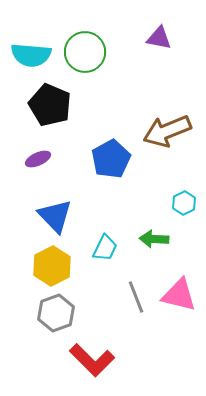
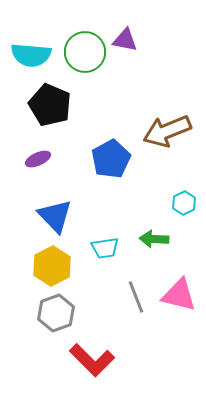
purple triangle: moved 34 px left, 2 px down
cyan trapezoid: rotated 56 degrees clockwise
